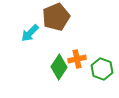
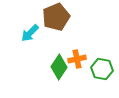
green hexagon: rotated 10 degrees counterclockwise
